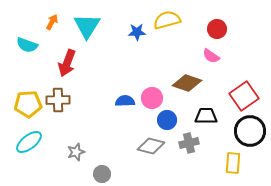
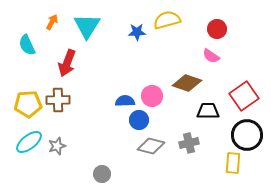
cyan semicircle: rotated 45 degrees clockwise
pink circle: moved 2 px up
black trapezoid: moved 2 px right, 5 px up
blue circle: moved 28 px left
black circle: moved 3 px left, 4 px down
gray star: moved 19 px left, 6 px up
